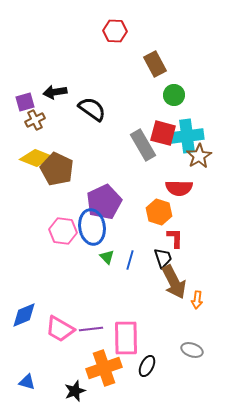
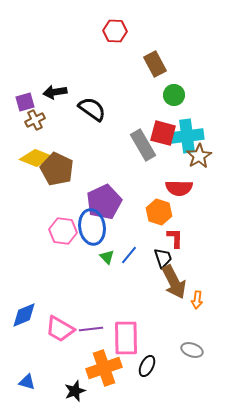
blue line: moved 1 px left, 5 px up; rotated 24 degrees clockwise
